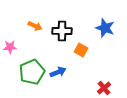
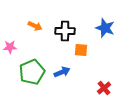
black cross: moved 3 px right
orange square: rotated 24 degrees counterclockwise
blue arrow: moved 4 px right
